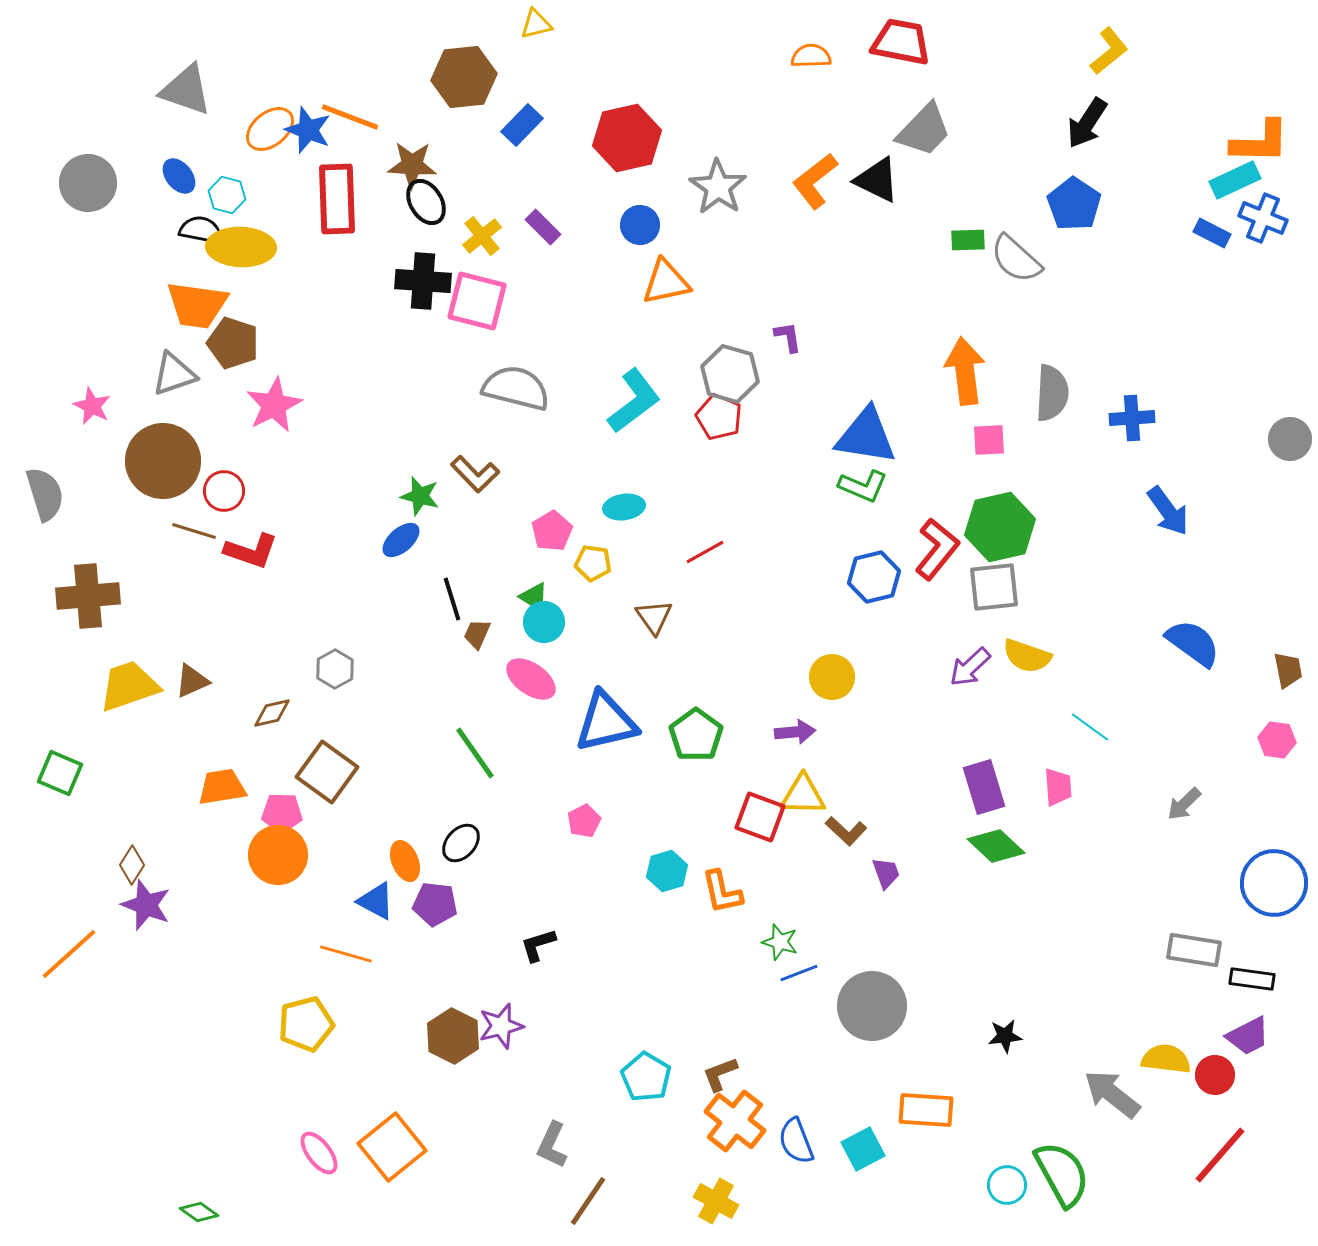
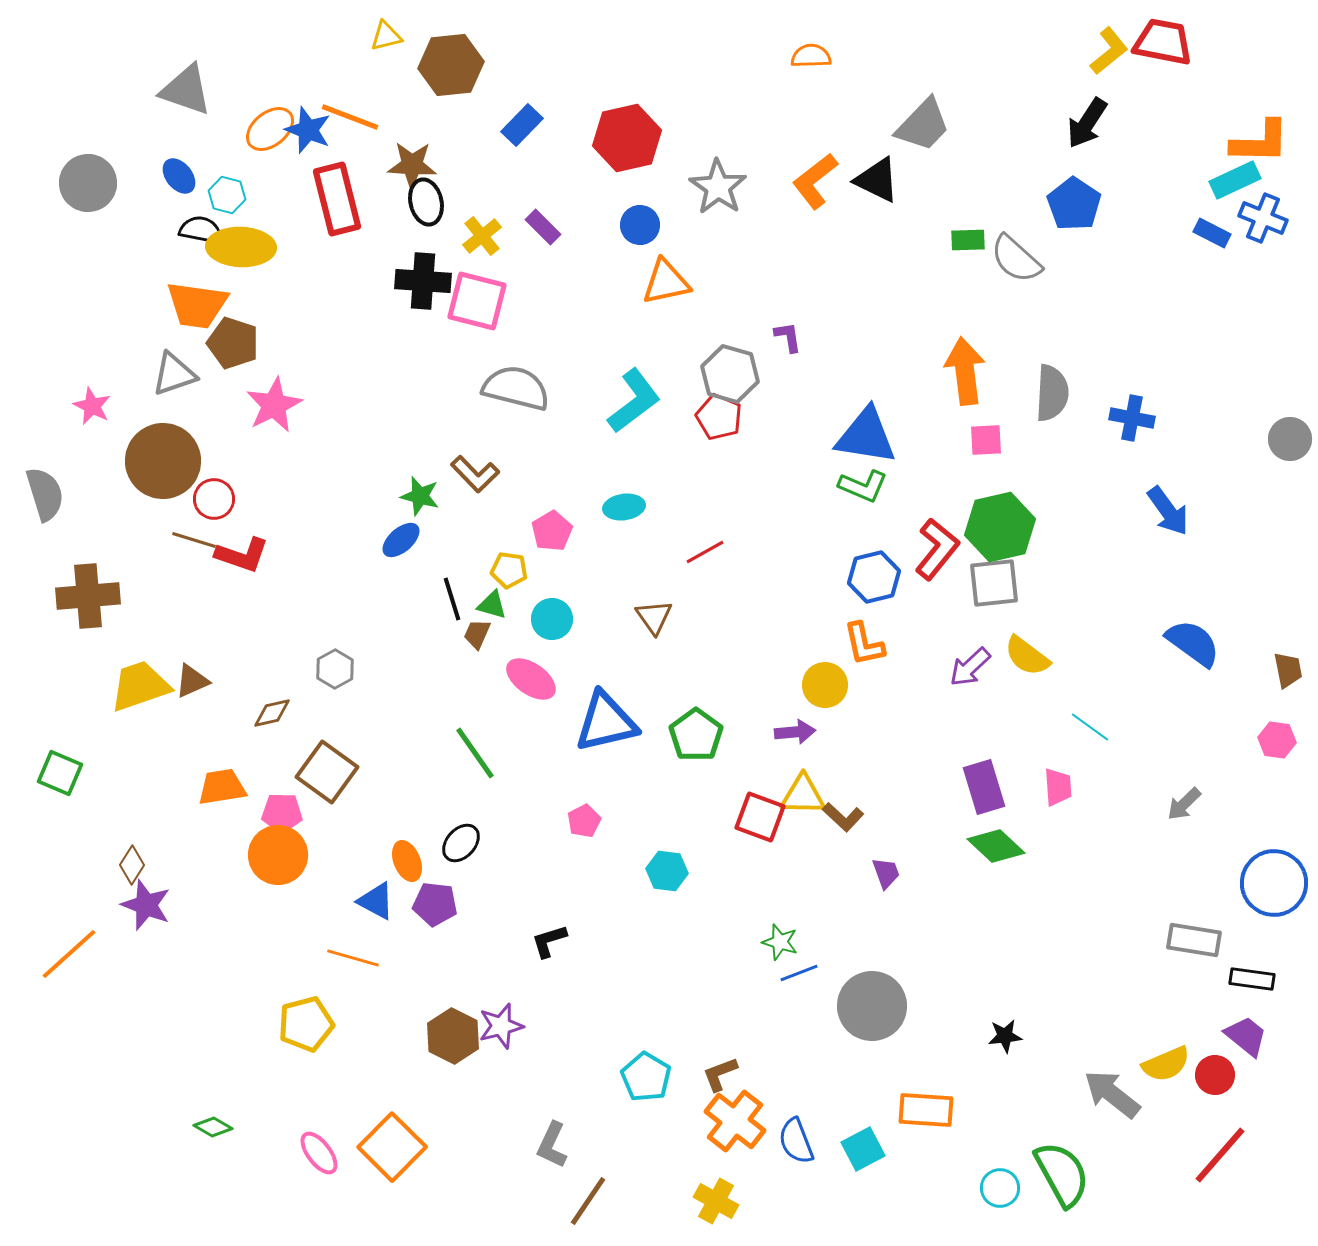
yellow triangle at (536, 24): moved 150 px left, 12 px down
red trapezoid at (901, 42): moved 262 px right
brown hexagon at (464, 77): moved 13 px left, 12 px up
gray trapezoid at (924, 130): moved 1 px left, 5 px up
red rectangle at (337, 199): rotated 12 degrees counterclockwise
black ellipse at (426, 202): rotated 18 degrees clockwise
blue cross at (1132, 418): rotated 15 degrees clockwise
pink square at (989, 440): moved 3 px left
red circle at (224, 491): moved 10 px left, 8 px down
brown line at (194, 531): moved 9 px down
red L-shape at (251, 551): moved 9 px left, 4 px down
yellow pentagon at (593, 563): moved 84 px left, 7 px down
gray square at (994, 587): moved 4 px up
green triangle at (534, 597): moved 42 px left, 8 px down; rotated 16 degrees counterclockwise
cyan circle at (544, 622): moved 8 px right, 3 px up
yellow semicircle at (1027, 656): rotated 18 degrees clockwise
yellow circle at (832, 677): moved 7 px left, 8 px down
yellow trapezoid at (129, 686): moved 11 px right
brown L-shape at (846, 831): moved 3 px left, 14 px up
orange ellipse at (405, 861): moved 2 px right
cyan hexagon at (667, 871): rotated 24 degrees clockwise
orange L-shape at (722, 892): moved 142 px right, 248 px up
black L-shape at (538, 945): moved 11 px right, 4 px up
gray rectangle at (1194, 950): moved 10 px up
orange line at (346, 954): moved 7 px right, 4 px down
purple trapezoid at (1248, 1036): moved 2 px left; rotated 114 degrees counterclockwise
yellow semicircle at (1166, 1059): moved 5 px down; rotated 150 degrees clockwise
orange square at (392, 1147): rotated 6 degrees counterclockwise
cyan circle at (1007, 1185): moved 7 px left, 3 px down
green diamond at (199, 1212): moved 14 px right, 85 px up; rotated 6 degrees counterclockwise
